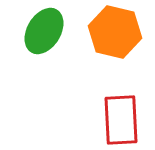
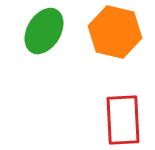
red rectangle: moved 2 px right
